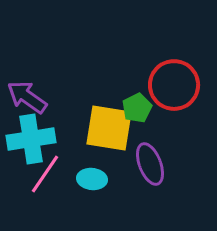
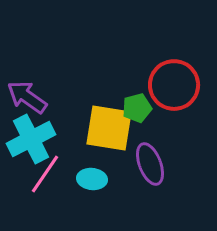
green pentagon: rotated 12 degrees clockwise
cyan cross: rotated 18 degrees counterclockwise
